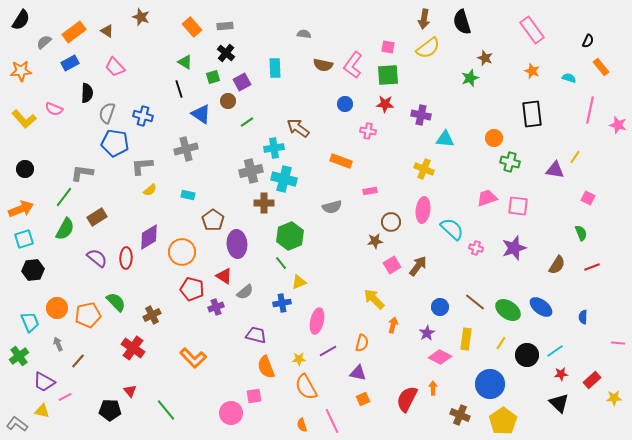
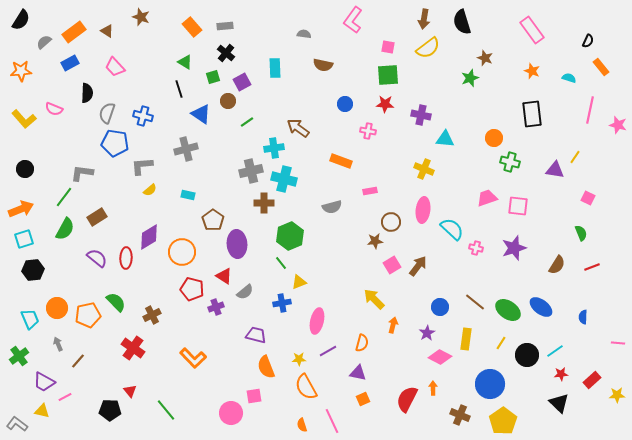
pink L-shape at (353, 65): moved 45 px up
cyan trapezoid at (30, 322): moved 3 px up
yellow star at (614, 398): moved 3 px right, 3 px up
